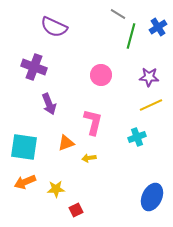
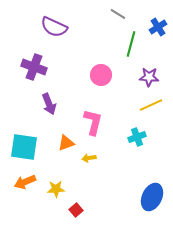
green line: moved 8 px down
red square: rotated 16 degrees counterclockwise
